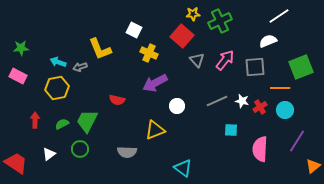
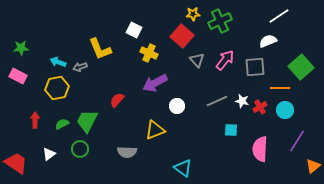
green square: rotated 20 degrees counterclockwise
red semicircle: rotated 119 degrees clockwise
